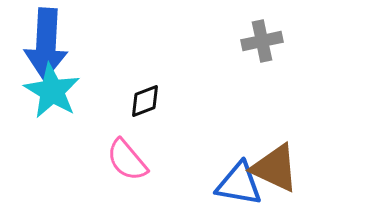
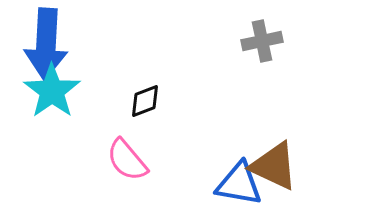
cyan star: rotated 6 degrees clockwise
brown triangle: moved 1 px left, 2 px up
